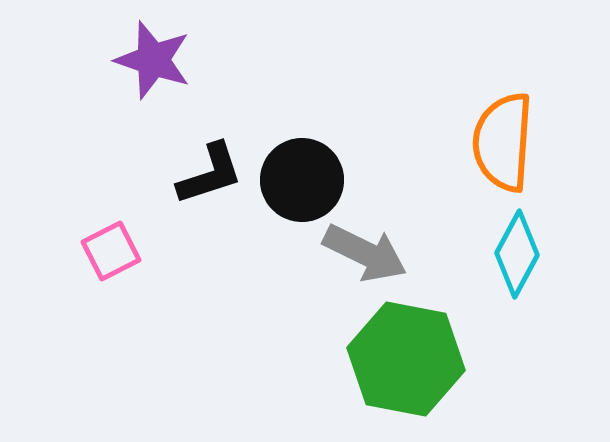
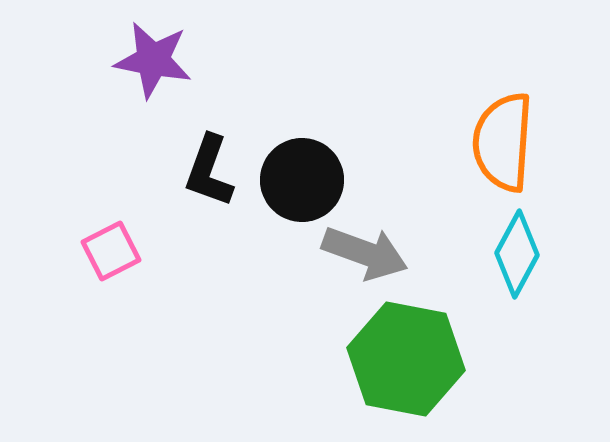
purple star: rotated 8 degrees counterclockwise
black L-shape: moved 1 px left, 3 px up; rotated 128 degrees clockwise
gray arrow: rotated 6 degrees counterclockwise
